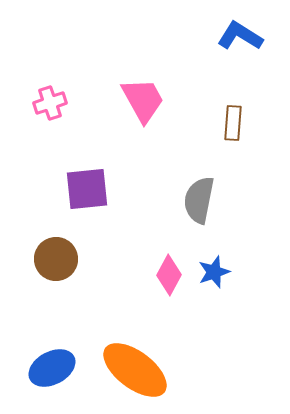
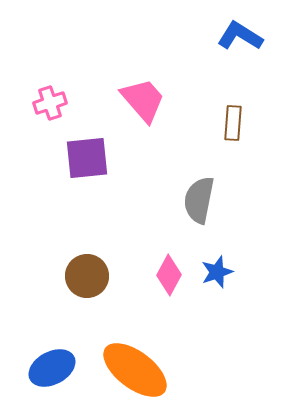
pink trapezoid: rotated 12 degrees counterclockwise
purple square: moved 31 px up
brown circle: moved 31 px right, 17 px down
blue star: moved 3 px right
